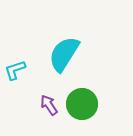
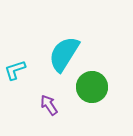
green circle: moved 10 px right, 17 px up
